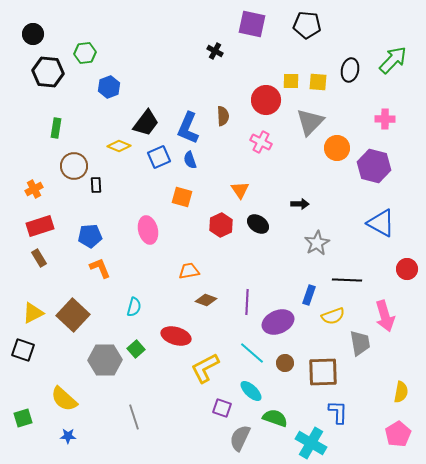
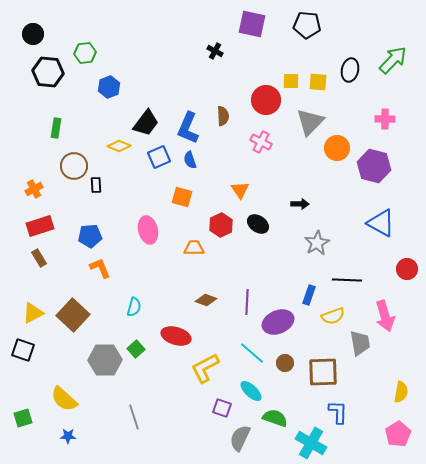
orange trapezoid at (189, 271): moved 5 px right, 23 px up; rotated 10 degrees clockwise
